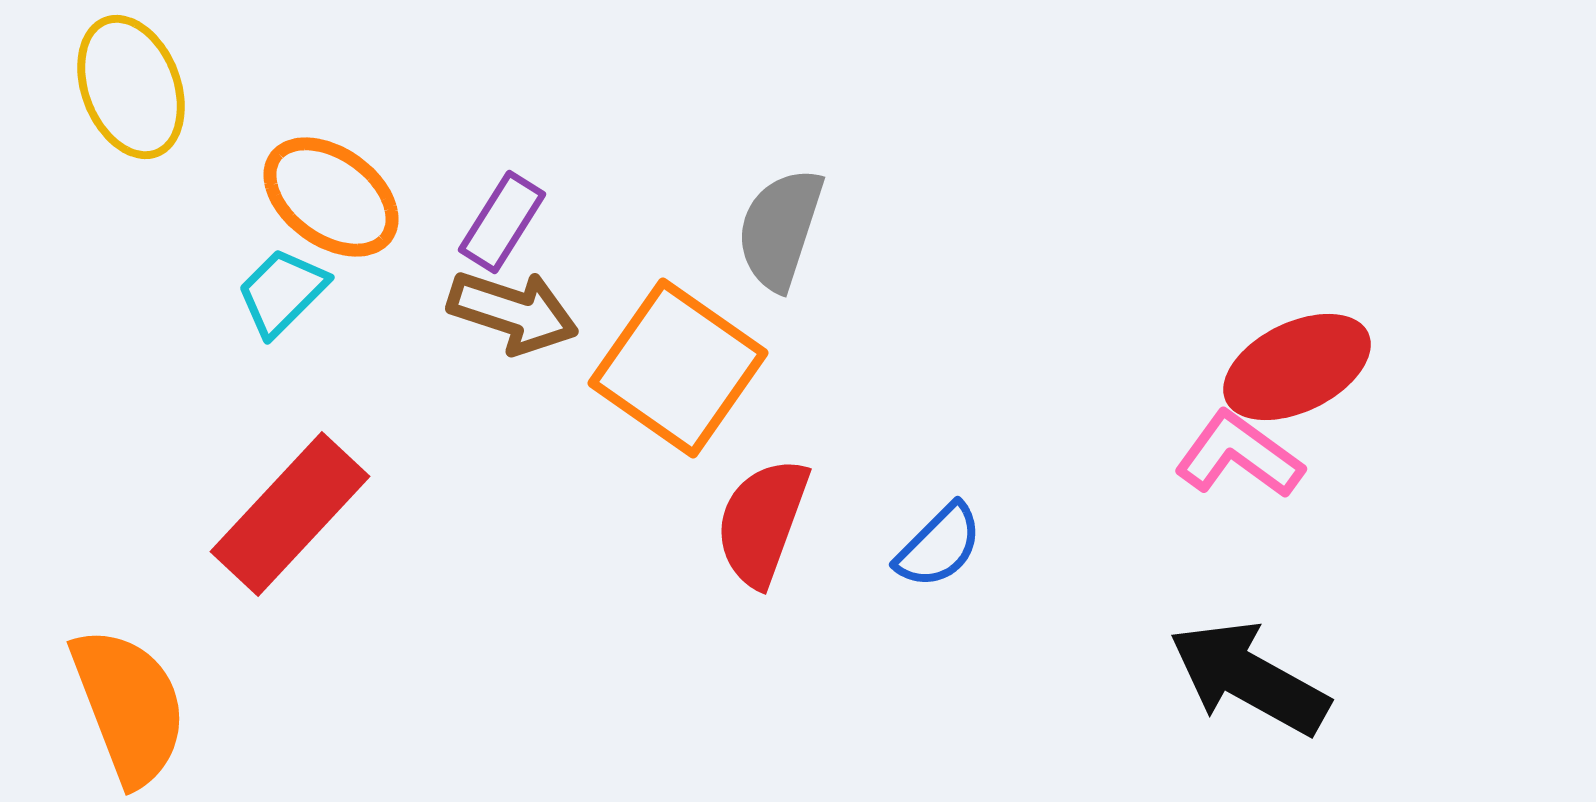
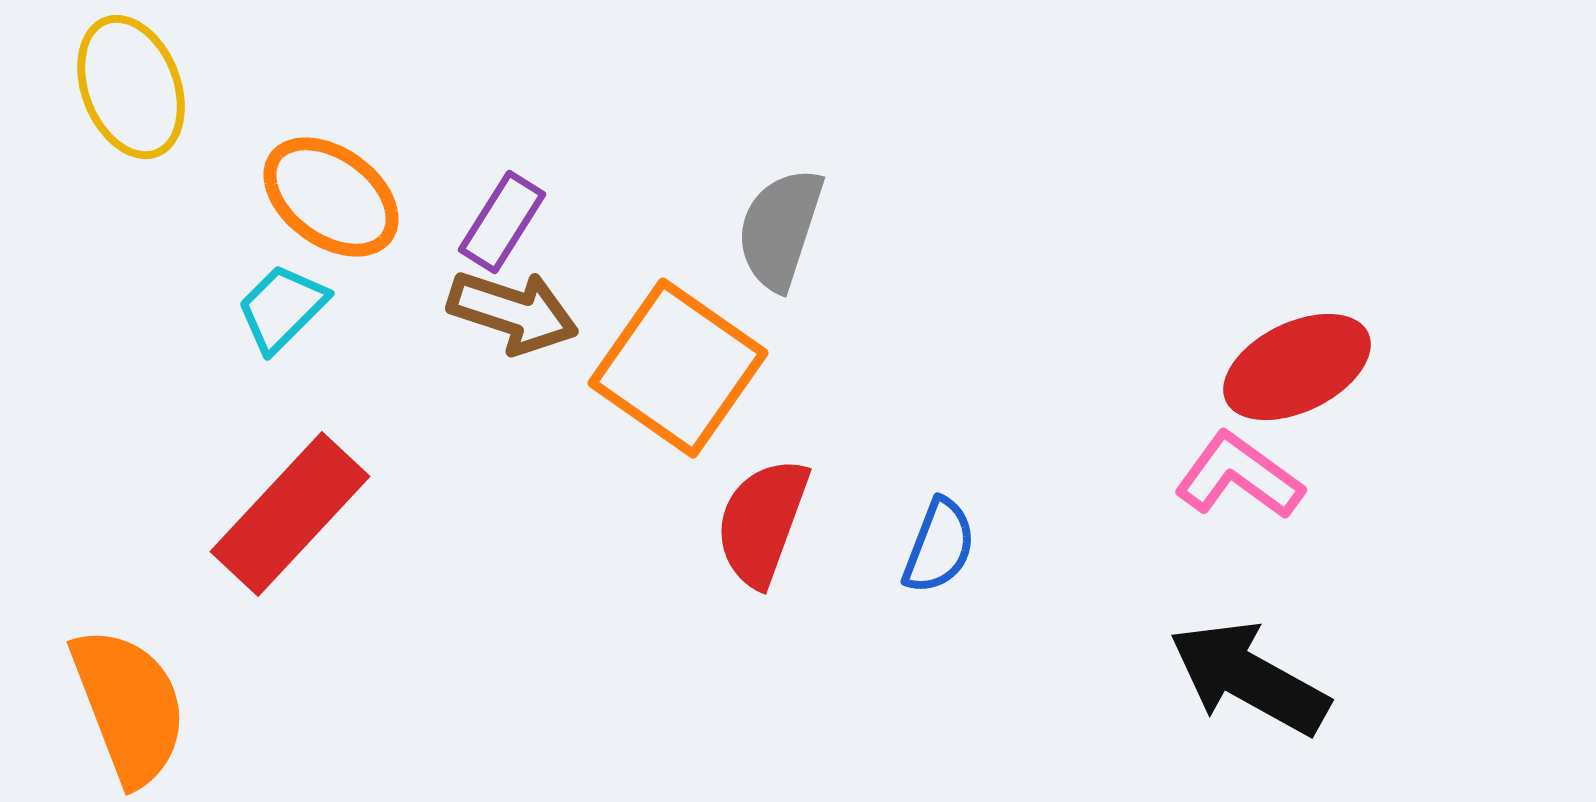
cyan trapezoid: moved 16 px down
pink L-shape: moved 21 px down
blue semicircle: rotated 24 degrees counterclockwise
